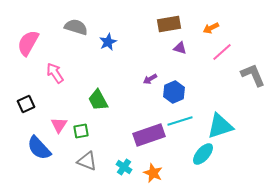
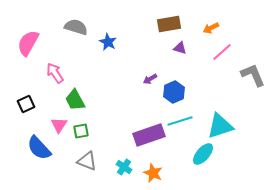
blue star: rotated 18 degrees counterclockwise
green trapezoid: moved 23 px left
